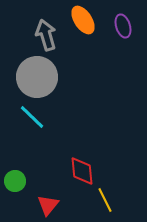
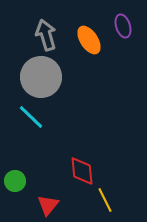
orange ellipse: moved 6 px right, 20 px down
gray circle: moved 4 px right
cyan line: moved 1 px left
